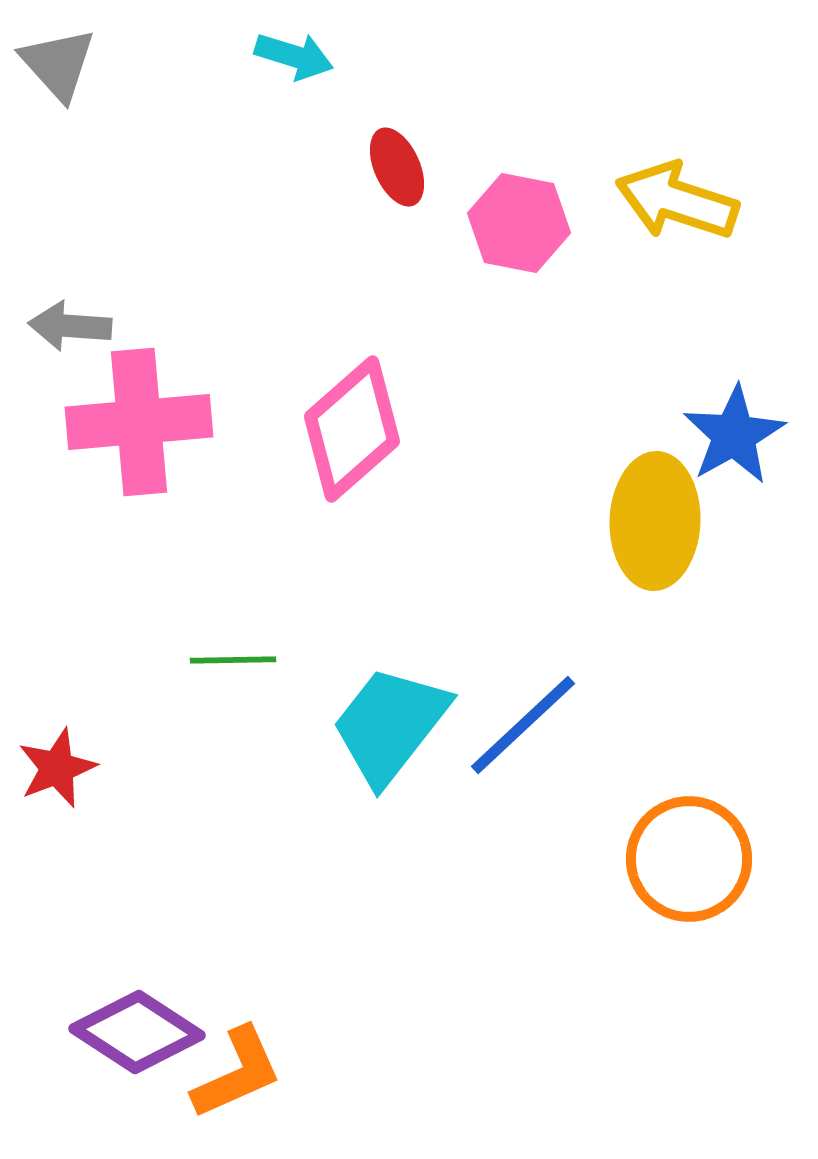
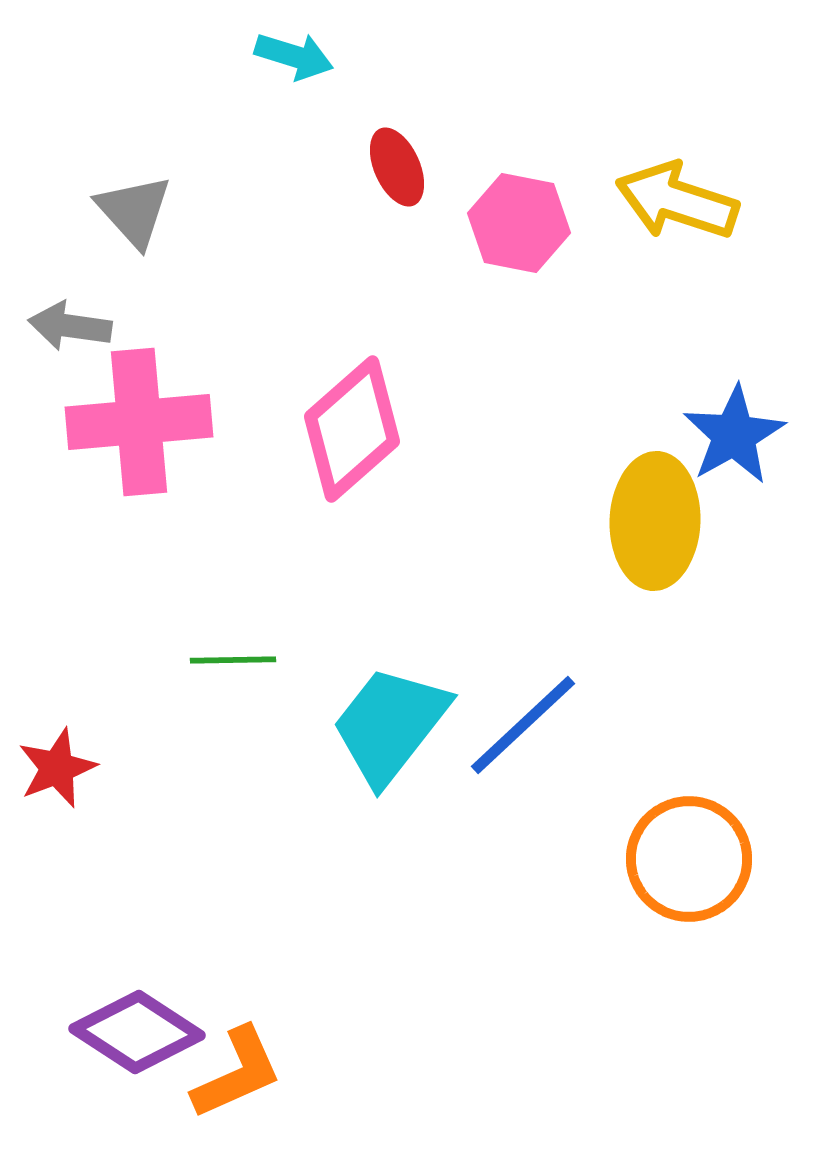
gray triangle: moved 76 px right, 147 px down
gray arrow: rotated 4 degrees clockwise
